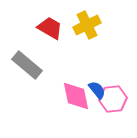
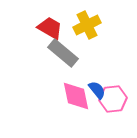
gray rectangle: moved 36 px right, 12 px up
